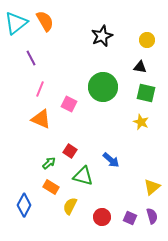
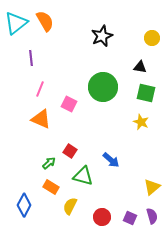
yellow circle: moved 5 px right, 2 px up
purple line: rotated 21 degrees clockwise
